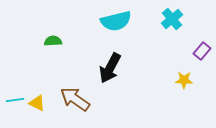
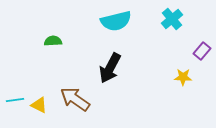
yellow star: moved 1 px left, 3 px up
yellow triangle: moved 2 px right, 2 px down
